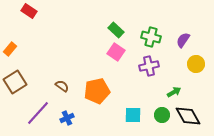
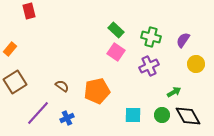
red rectangle: rotated 42 degrees clockwise
purple cross: rotated 12 degrees counterclockwise
